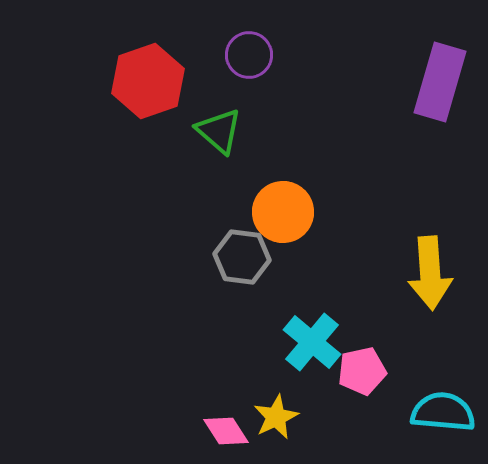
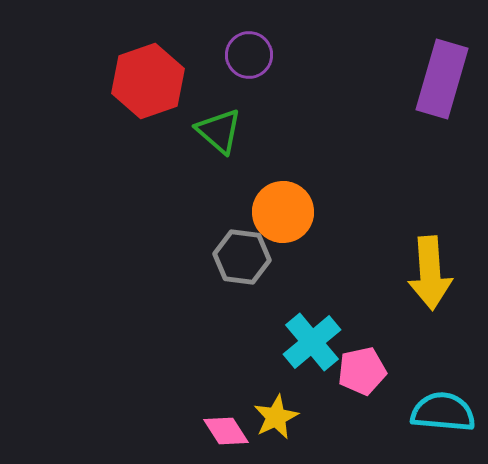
purple rectangle: moved 2 px right, 3 px up
cyan cross: rotated 10 degrees clockwise
